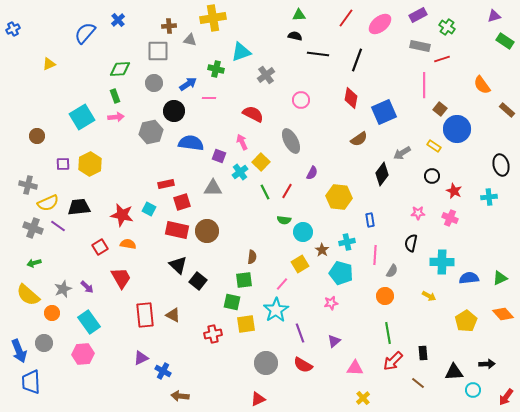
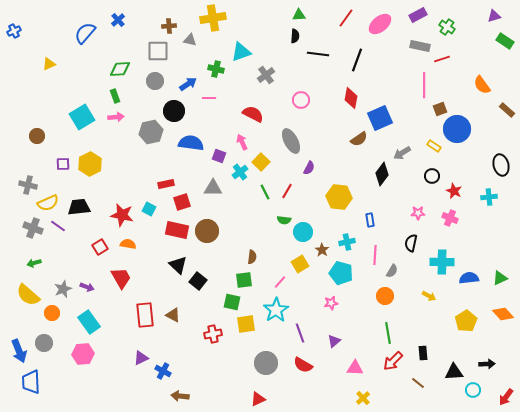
blue cross at (13, 29): moved 1 px right, 2 px down
black semicircle at (295, 36): rotated 80 degrees clockwise
gray circle at (154, 83): moved 1 px right, 2 px up
brown square at (440, 109): rotated 32 degrees clockwise
blue square at (384, 112): moved 4 px left, 6 px down
purple semicircle at (312, 173): moved 3 px left, 5 px up
pink line at (282, 284): moved 2 px left, 2 px up
purple arrow at (87, 287): rotated 24 degrees counterclockwise
